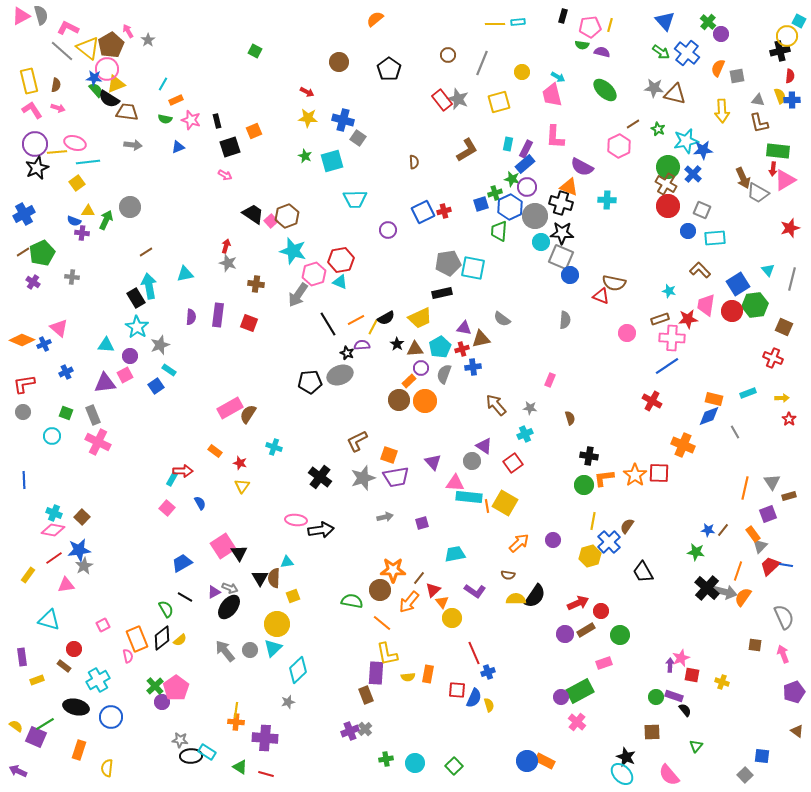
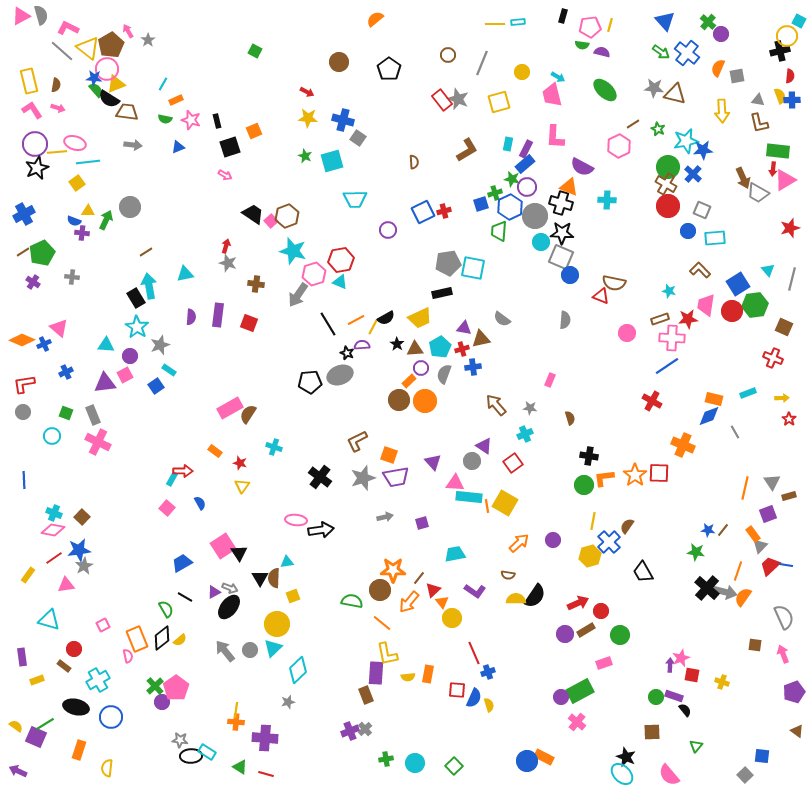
orange rectangle at (545, 761): moved 1 px left, 4 px up
